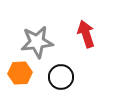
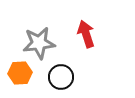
gray star: moved 2 px right, 1 px down
